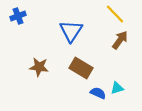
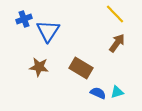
blue cross: moved 6 px right, 3 px down
blue triangle: moved 23 px left
brown arrow: moved 3 px left, 3 px down
cyan triangle: moved 4 px down
